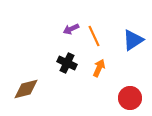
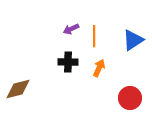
orange line: rotated 25 degrees clockwise
black cross: moved 1 px right, 1 px up; rotated 24 degrees counterclockwise
brown diamond: moved 8 px left
